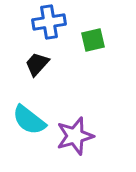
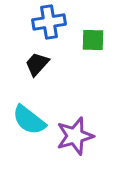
green square: rotated 15 degrees clockwise
